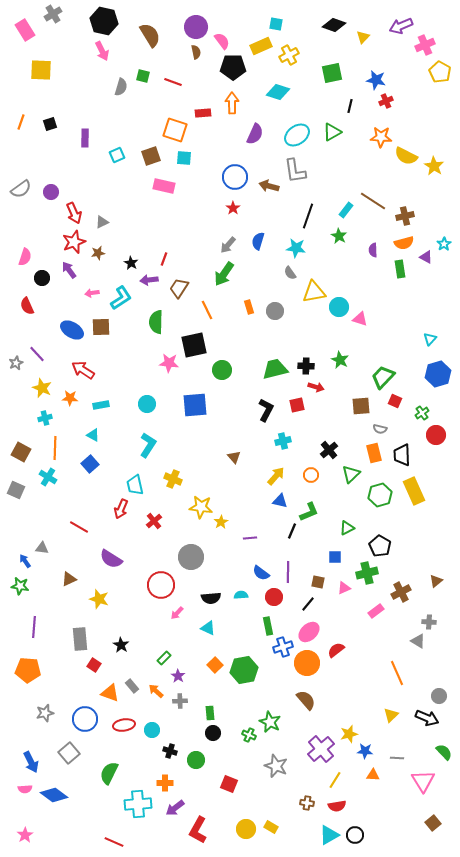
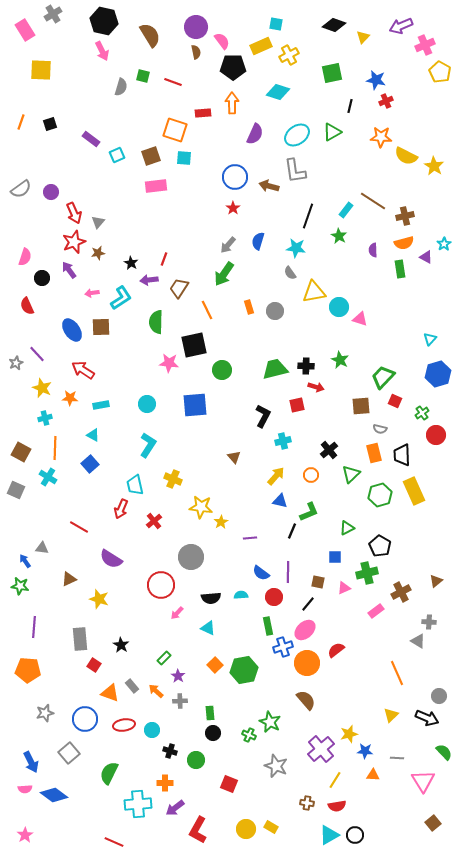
purple rectangle at (85, 138): moved 6 px right, 1 px down; rotated 54 degrees counterclockwise
pink rectangle at (164, 186): moved 8 px left; rotated 20 degrees counterclockwise
gray triangle at (102, 222): moved 4 px left; rotated 24 degrees counterclockwise
blue ellipse at (72, 330): rotated 25 degrees clockwise
black L-shape at (266, 410): moved 3 px left, 6 px down
pink ellipse at (309, 632): moved 4 px left, 2 px up
